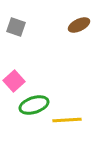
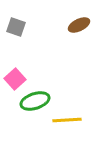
pink square: moved 1 px right, 2 px up
green ellipse: moved 1 px right, 4 px up
